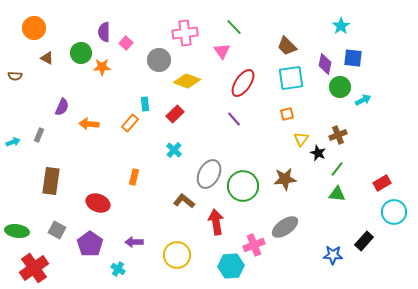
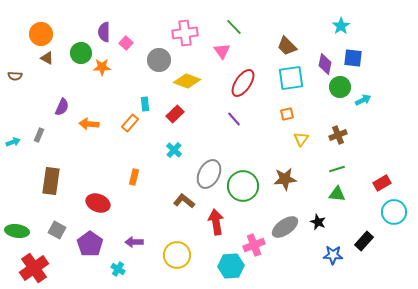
orange circle at (34, 28): moved 7 px right, 6 px down
black star at (318, 153): moved 69 px down
green line at (337, 169): rotated 35 degrees clockwise
